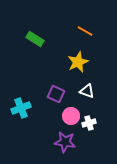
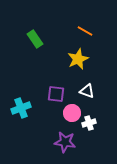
green rectangle: rotated 24 degrees clockwise
yellow star: moved 3 px up
purple square: rotated 18 degrees counterclockwise
pink circle: moved 1 px right, 3 px up
